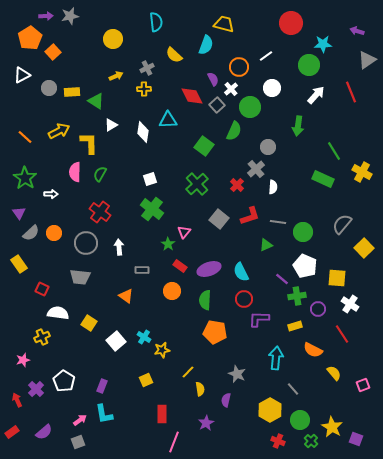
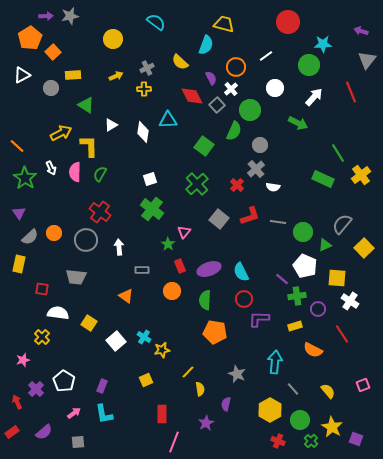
cyan semicircle at (156, 22): rotated 48 degrees counterclockwise
red circle at (291, 23): moved 3 px left, 1 px up
purple arrow at (357, 31): moved 4 px right
yellow semicircle at (174, 55): moved 6 px right, 7 px down
gray triangle at (367, 60): rotated 18 degrees counterclockwise
orange circle at (239, 67): moved 3 px left
purple semicircle at (213, 79): moved 2 px left, 1 px up
gray circle at (49, 88): moved 2 px right
white circle at (272, 88): moved 3 px right
yellow rectangle at (72, 92): moved 1 px right, 17 px up
white arrow at (316, 95): moved 2 px left, 2 px down
green triangle at (96, 101): moved 10 px left, 4 px down
green circle at (250, 107): moved 3 px down
green arrow at (298, 126): moved 3 px up; rotated 72 degrees counterclockwise
yellow arrow at (59, 131): moved 2 px right, 2 px down
orange line at (25, 137): moved 8 px left, 9 px down
yellow L-shape at (89, 143): moved 3 px down
gray circle at (268, 147): moved 8 px left, 2 px up
green line at (334, 151): moved 4 px right, 2 px down
yellow cross at (362, 172): moved 1 px left, 3 px down; rotated 24 degrees clockwise
white semicircle at (273, 187): rotated 96 degrees clockwise
white arrow at (51, 194): moved 26 px up; rotated 64 degrees clockwise
gray semicircle at (31, 233): moved 1 px left, 4 px down
gray circle at (86, 243): moved 3 px up
green triangle at (266, 245): moved 59 px right
yellow rectangle at (19, 264): rotated 48 degrees clockwise
red rectangle at (180, 266): rotated 32 degrees clockwise
gray trapezoid at (80, 277): moved 4 px left
red square at (42, 289): rotated 16 degrees counterclockwise
white cross at (350, 304): moved 3 px up
yellow cross at (42, 337): rotated 21 degrees counterclockwise
cyan arrow at (276, 358): moved 1 px left, 4 px down
yellow semicircle at (334, 373): moved 6 px left, 18 px down
red arrow at (17, 400): moved 2 px down
purple semicircle at (226, 400): moved 4 px down
pink arrow at (80, 420): moved 6 px left, 7 px up
gray square at (78, 442): rotated 16 degrees clockwise
